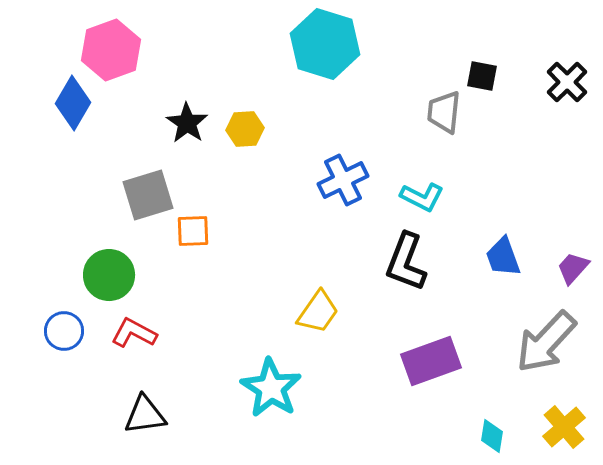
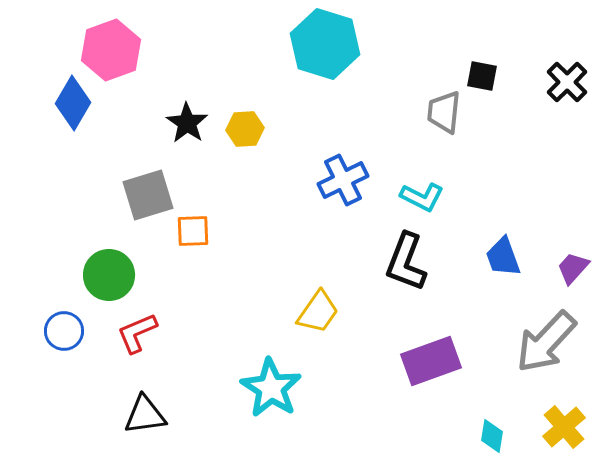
red L-shape: moved 3 px right; rotated 51 degrees counterclockwise
